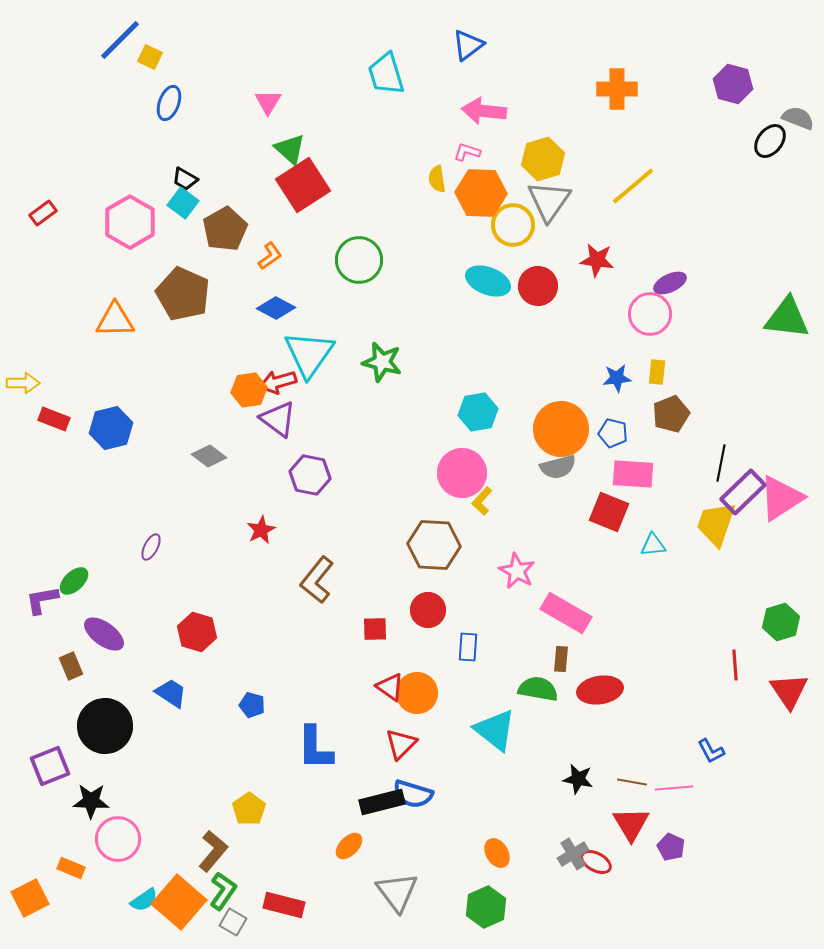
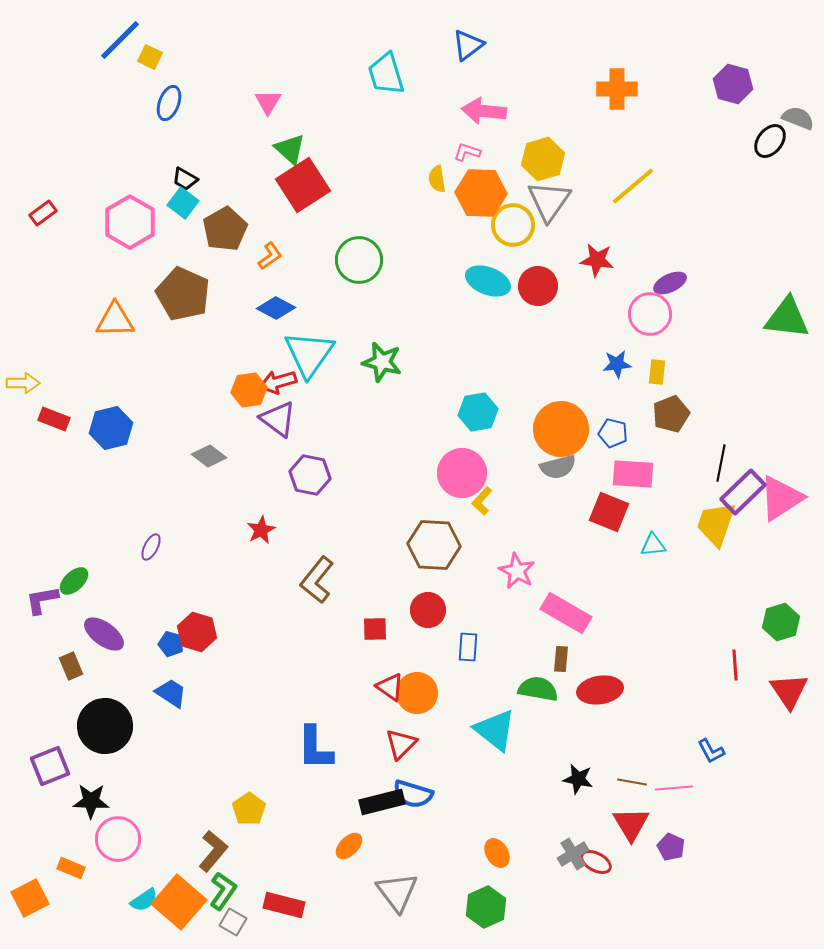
blue star at (617, 378): moved 14 px up
blue pentagon at (252, 705): moved 81 px left, 61 px up
